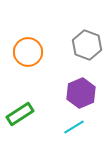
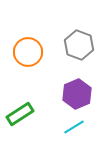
gray hexagon: moved 8 px left
purple hexagon: moved 4 px left, 1 px down
